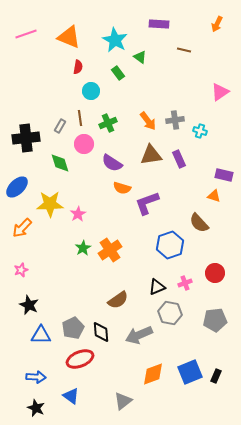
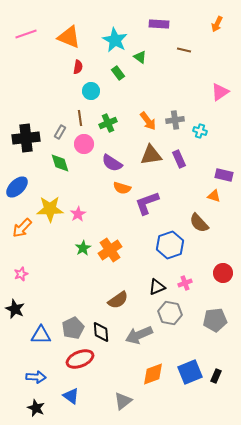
gray rectangle at (60, 126): moved 6 px down
yellow star at (50, 204): moved 5 px down
pink star at (21, 270): moved 4 px down
red circle at (215, 273): moved 8 px right
black star at (29, 305): moved 14 px left, 4 px down
